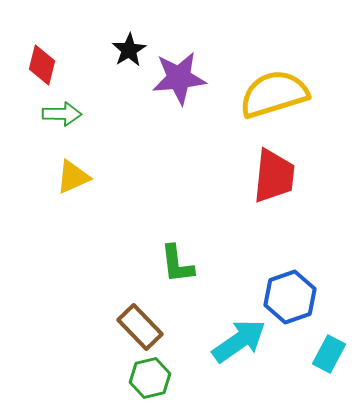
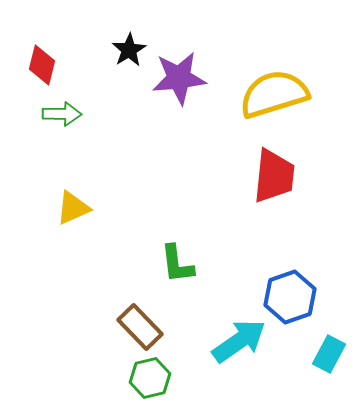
yellow triangle: moved 31 px down
